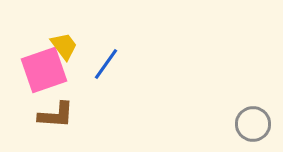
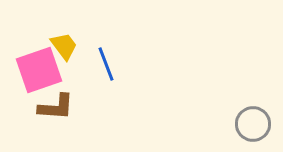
blue line: rotated 56 degrees counterclockwise
pink square: moved 5 px left
brown L-shape: moved 8 px up
